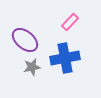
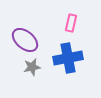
pink rectangle: moved 1 px right, 1 px down; rotated 30 degrees counterclockwise
blue cross: moved 3 px right
